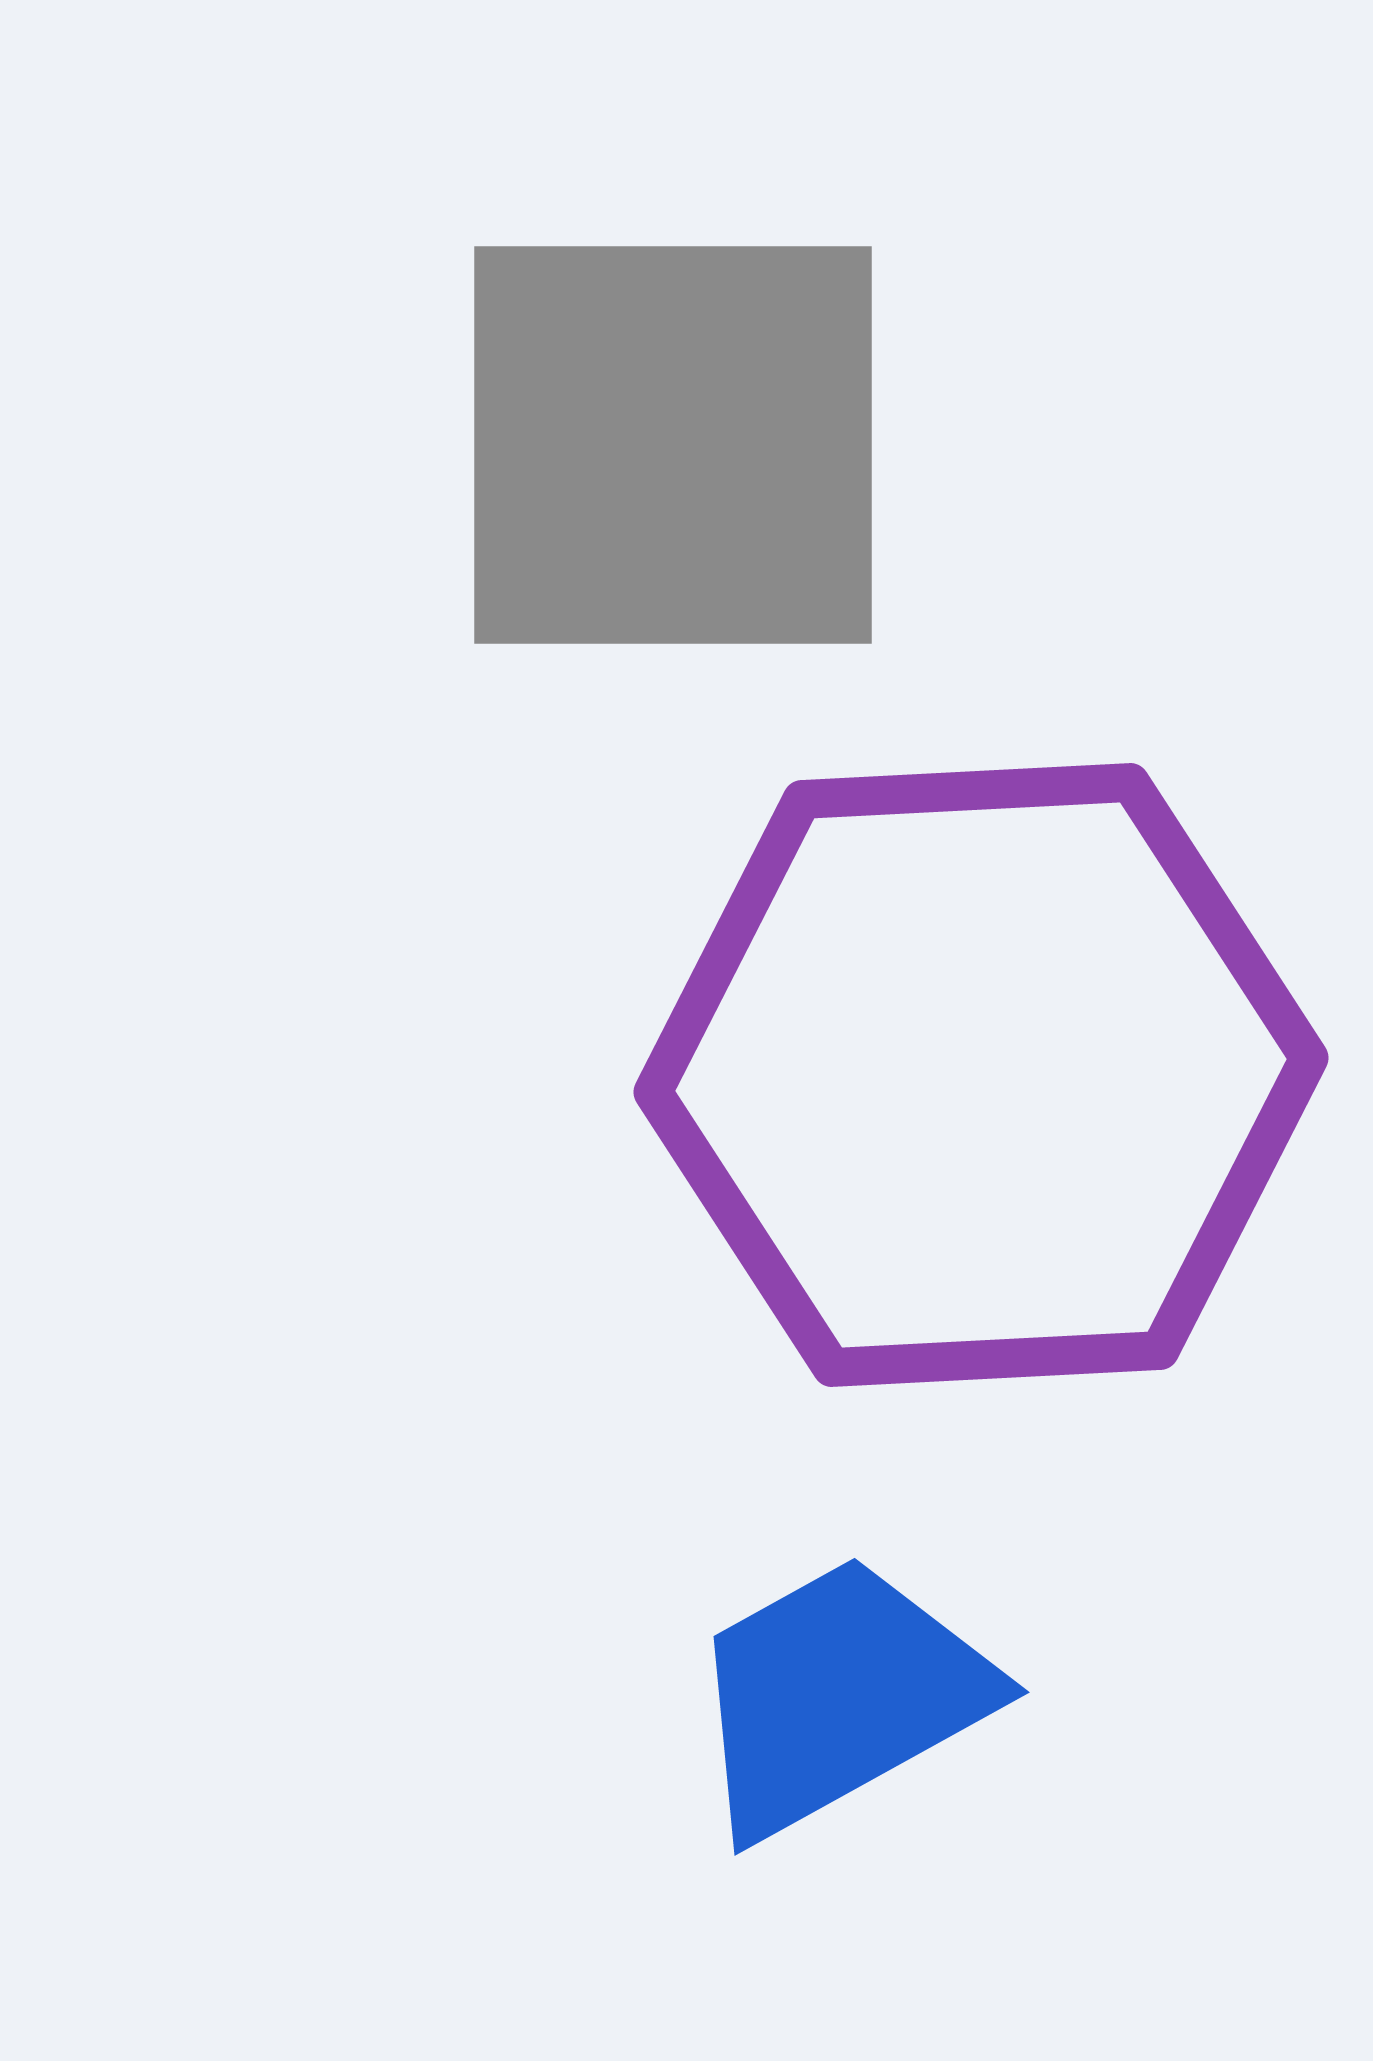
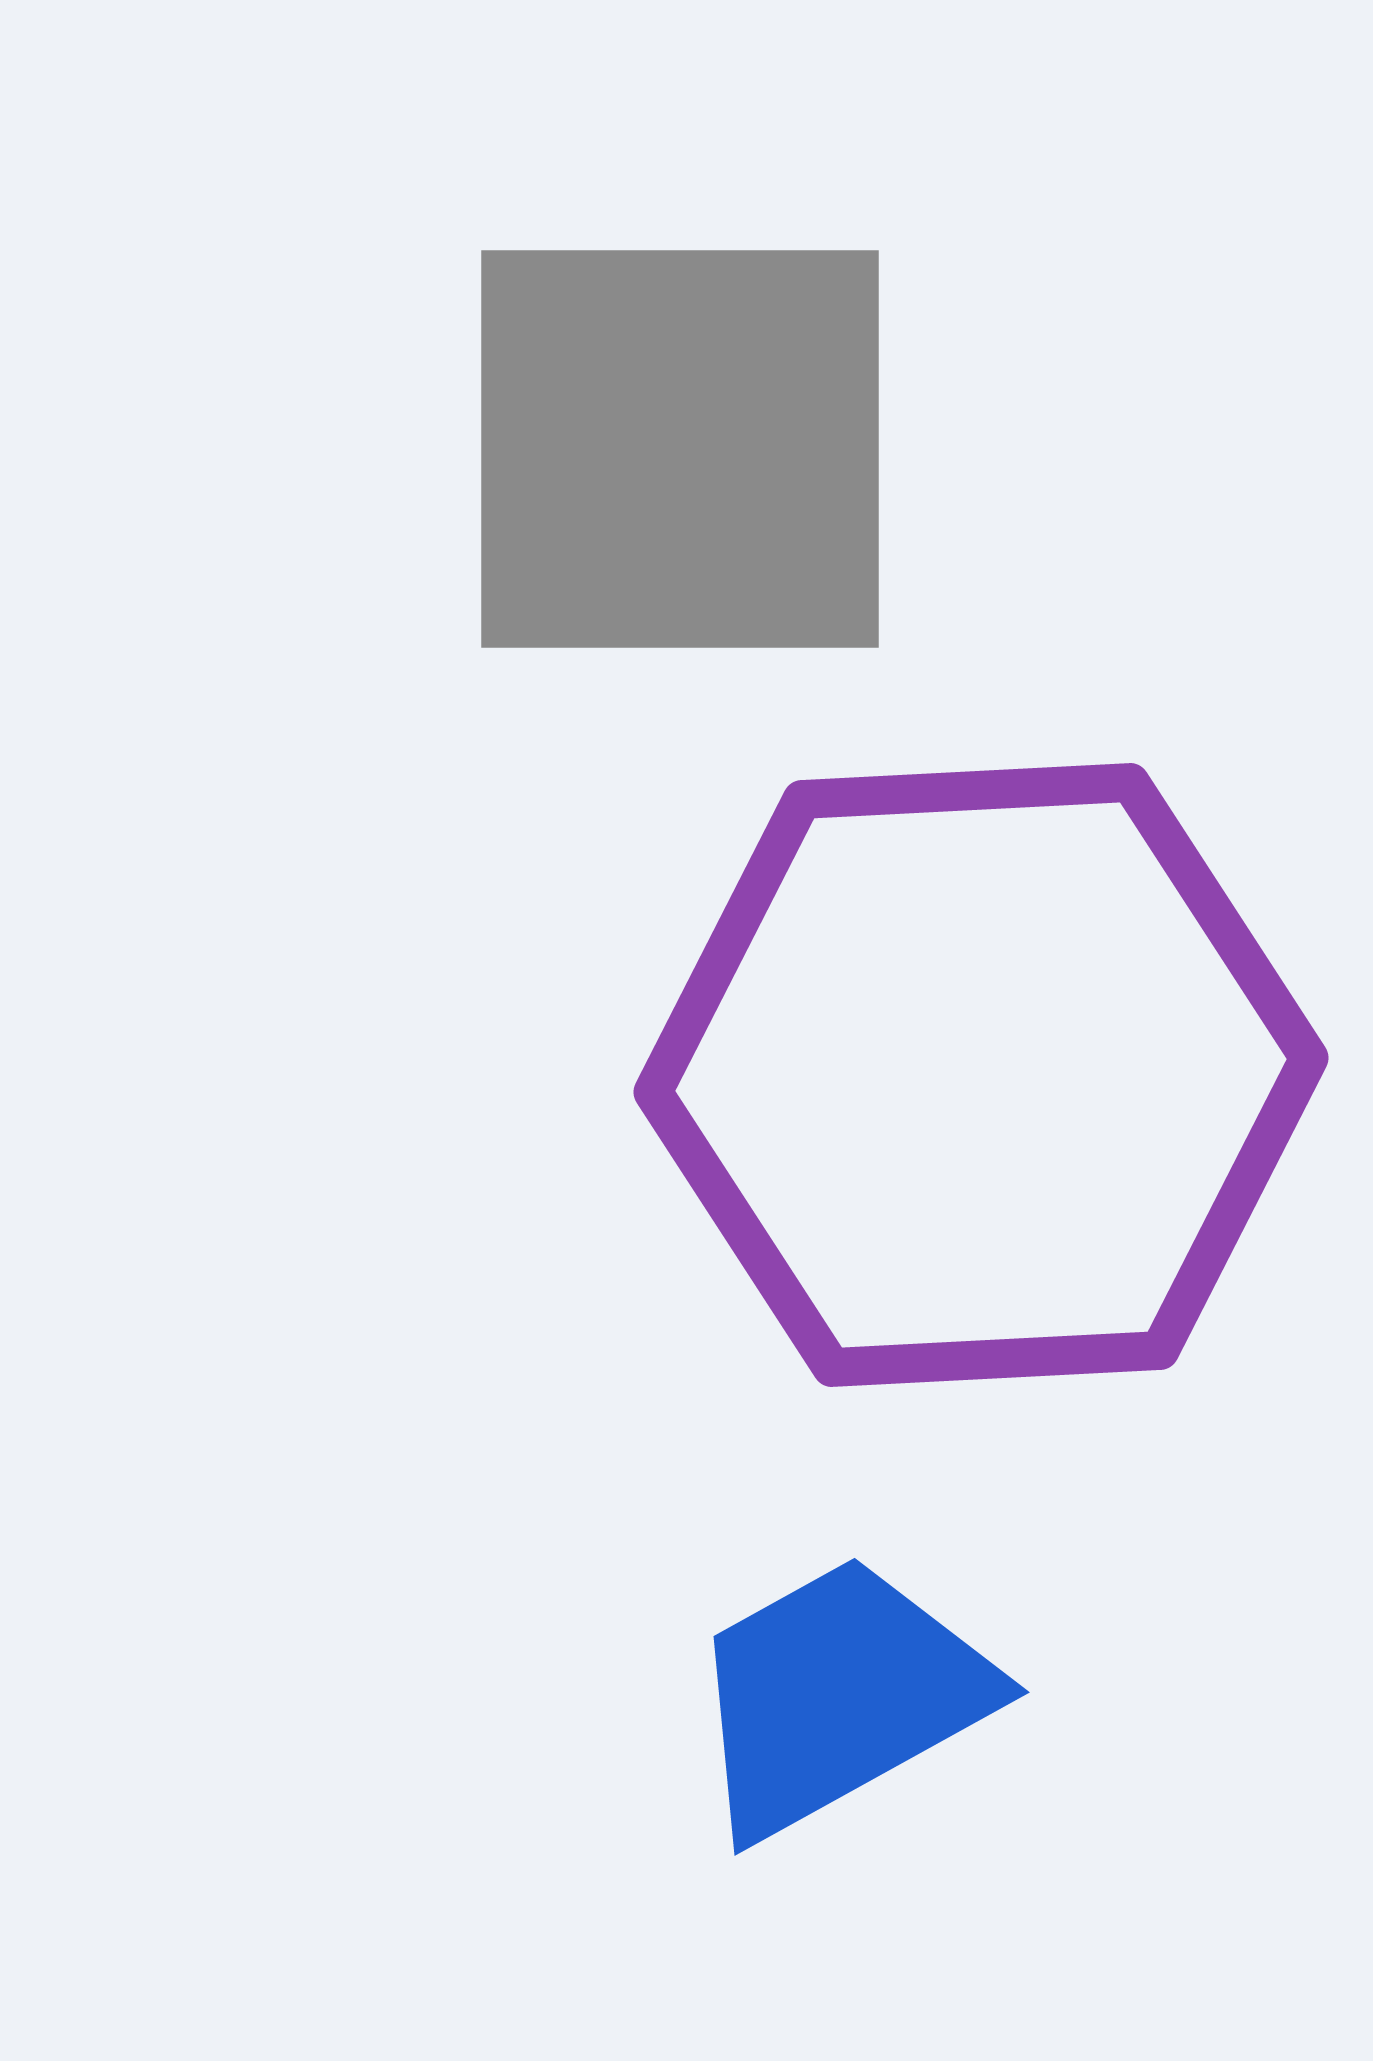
gray square: moved 7 px right, 4 px down
